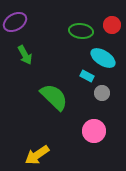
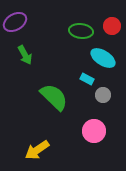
red circle: moved 1 px down
cyan rectangle: moved 3 px down
gray circle: moved 1 px right, 2 px down
yellow arrow: moved 5 px up
